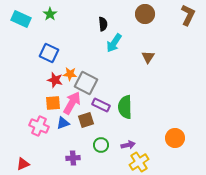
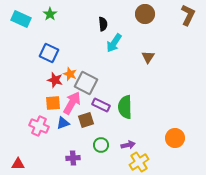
orange star: rotated 16 degrees clockwise
red triangle: moved 5 px left; rotated 24 degrees clockwise
